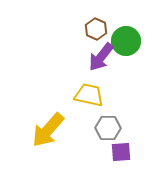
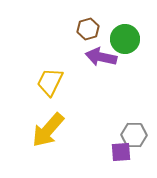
brown hexagon: moved 8 px left; rotated 20 degrees clockwise
green circle: moved 1 px left, 2 px up
purple arrow: rotated 64 degrees clockwise
yellow trapezoid: moved 39 px left, 13 px up; rotated 76 degrees counterclockwise
gray hexagon: moved 26 px right, 7 px down
